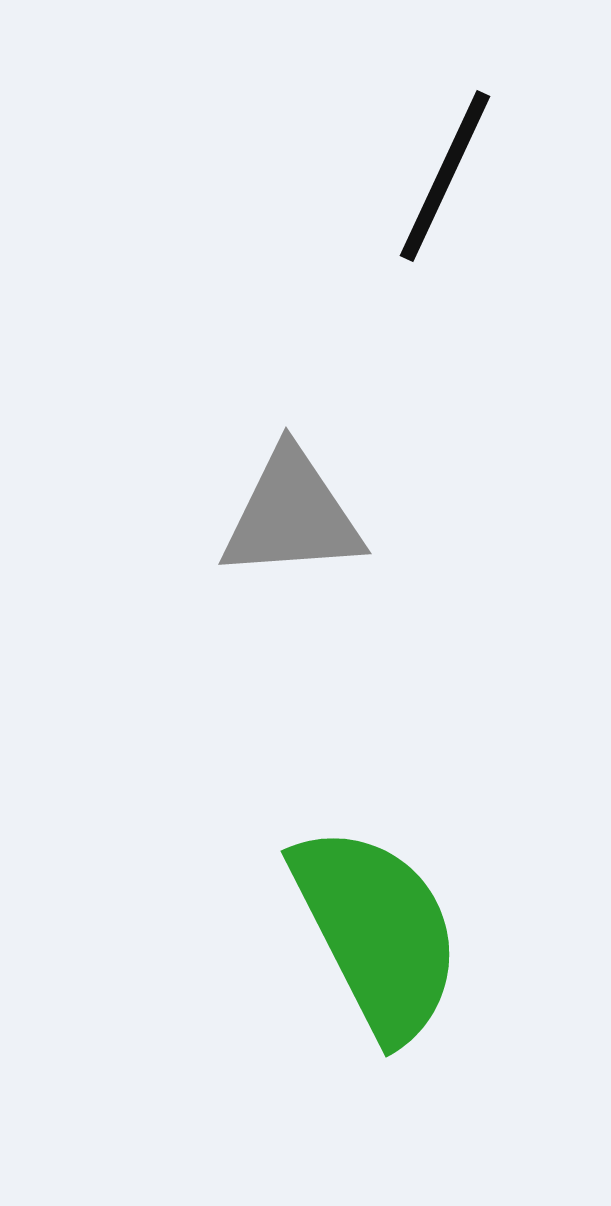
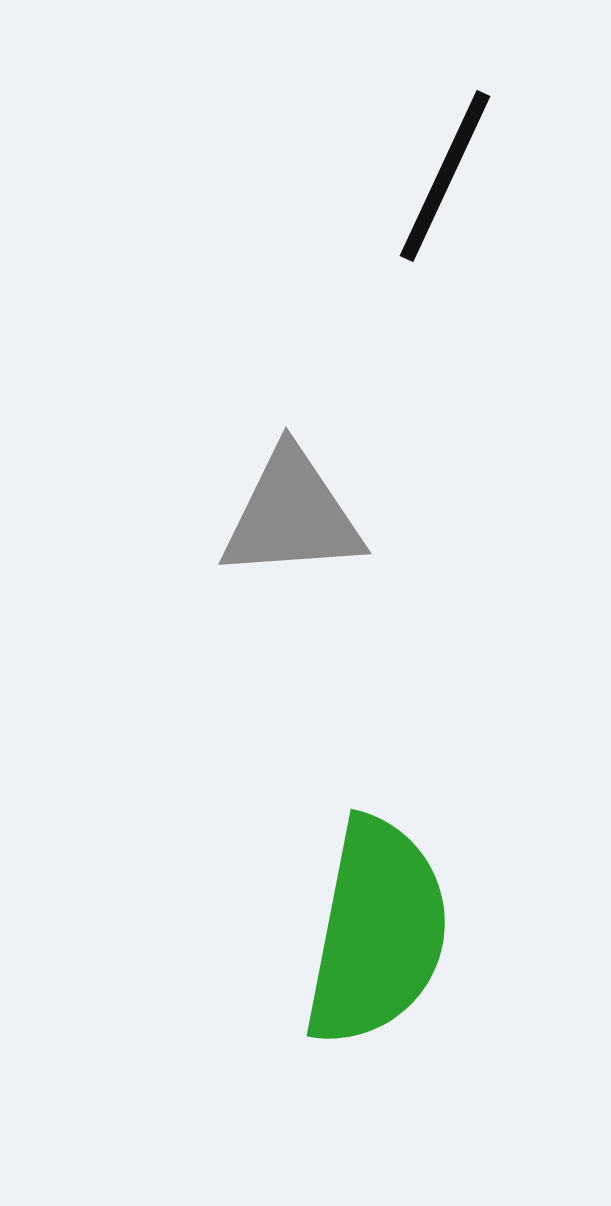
green semicircle: rotated 38 degrees clockwise
